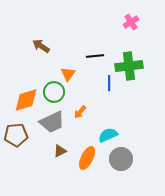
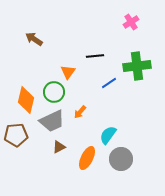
brown arrow: moved 7 px left, 7 px up
green cross: moved 8 px right
orange triangle: moved 2 px up
blue line: rotated 56 degrees clockwise
orange diamond: rotated 60 degrees counterclockwise
gray trapezoid: moved 1 px up
cyan semicircle: rotated 30 degrees counterclockwise
brown triangle: moved 1 px left, 4 px up
